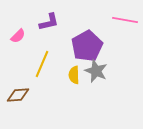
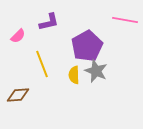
yellow line: rotated 44 degrees counterclockwise
